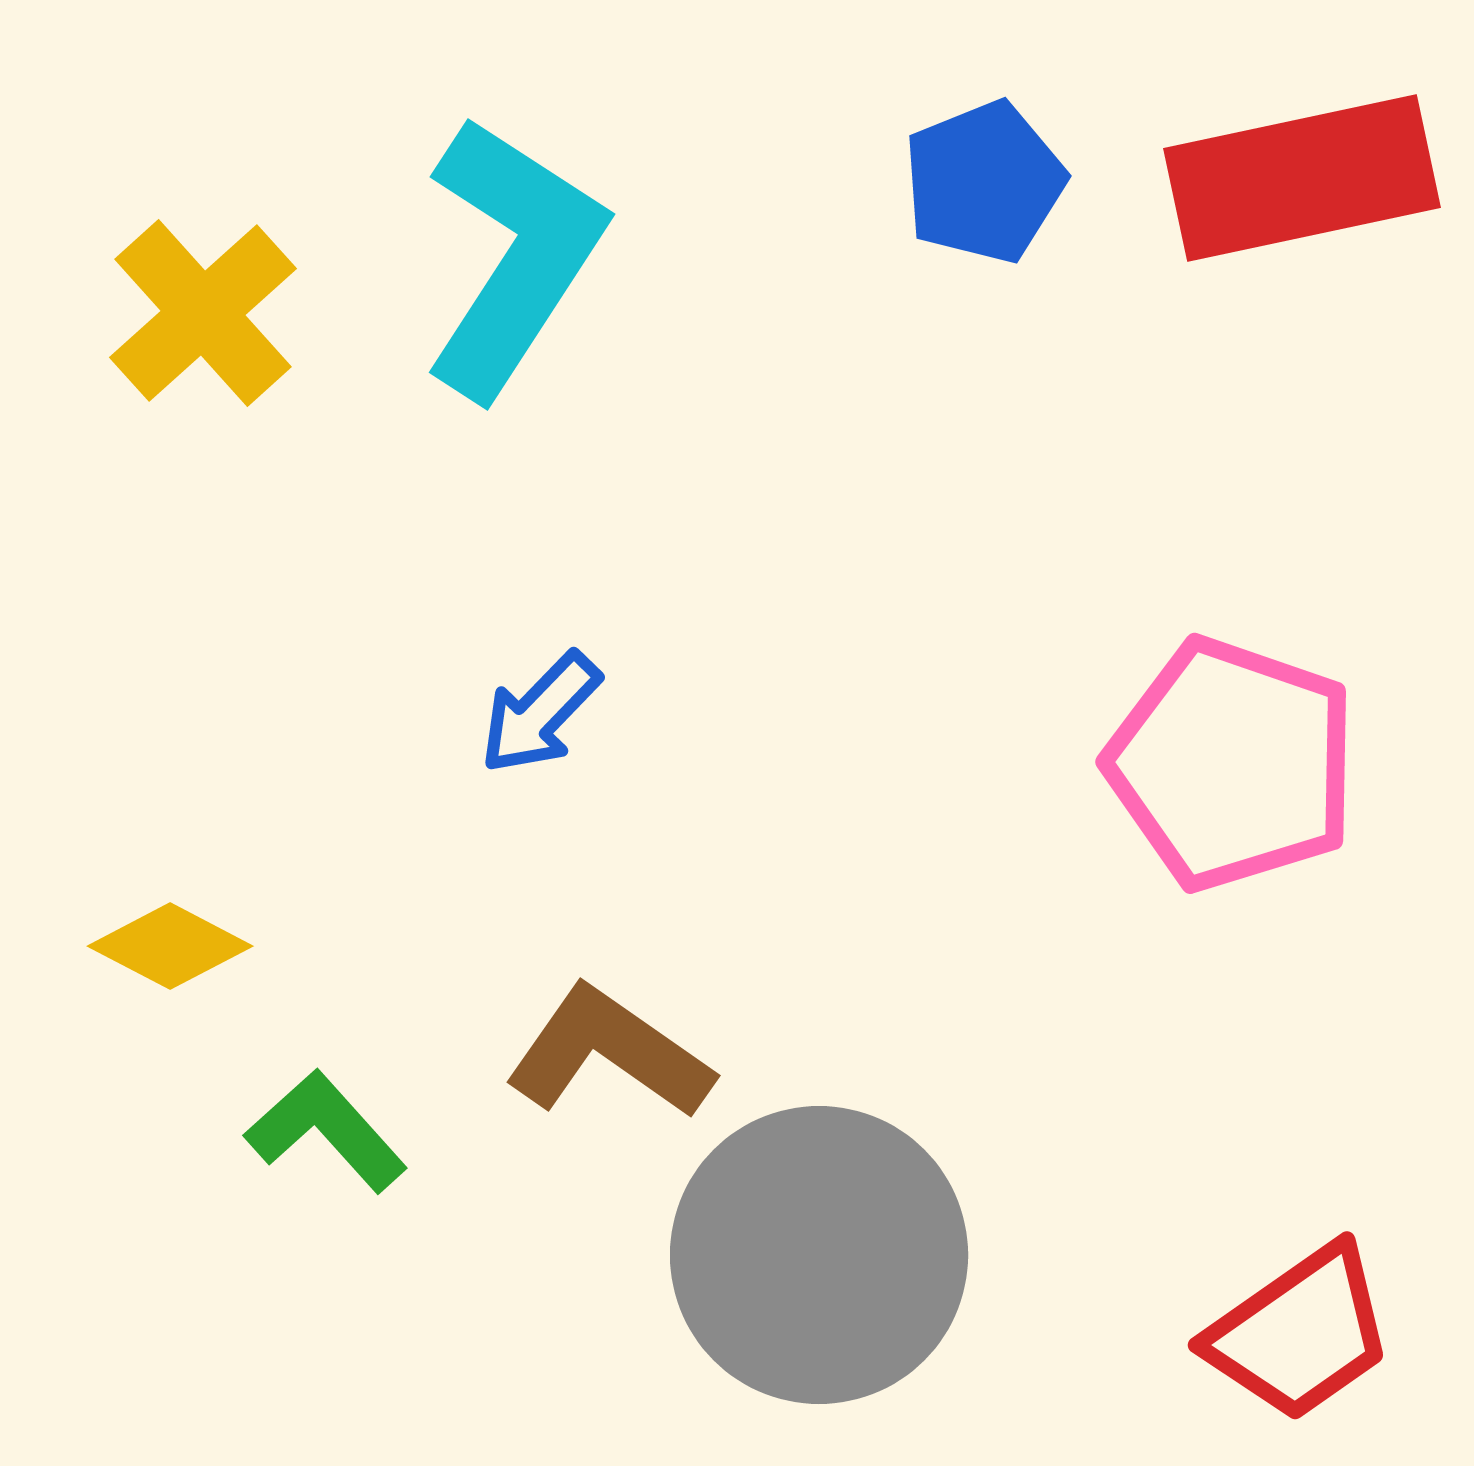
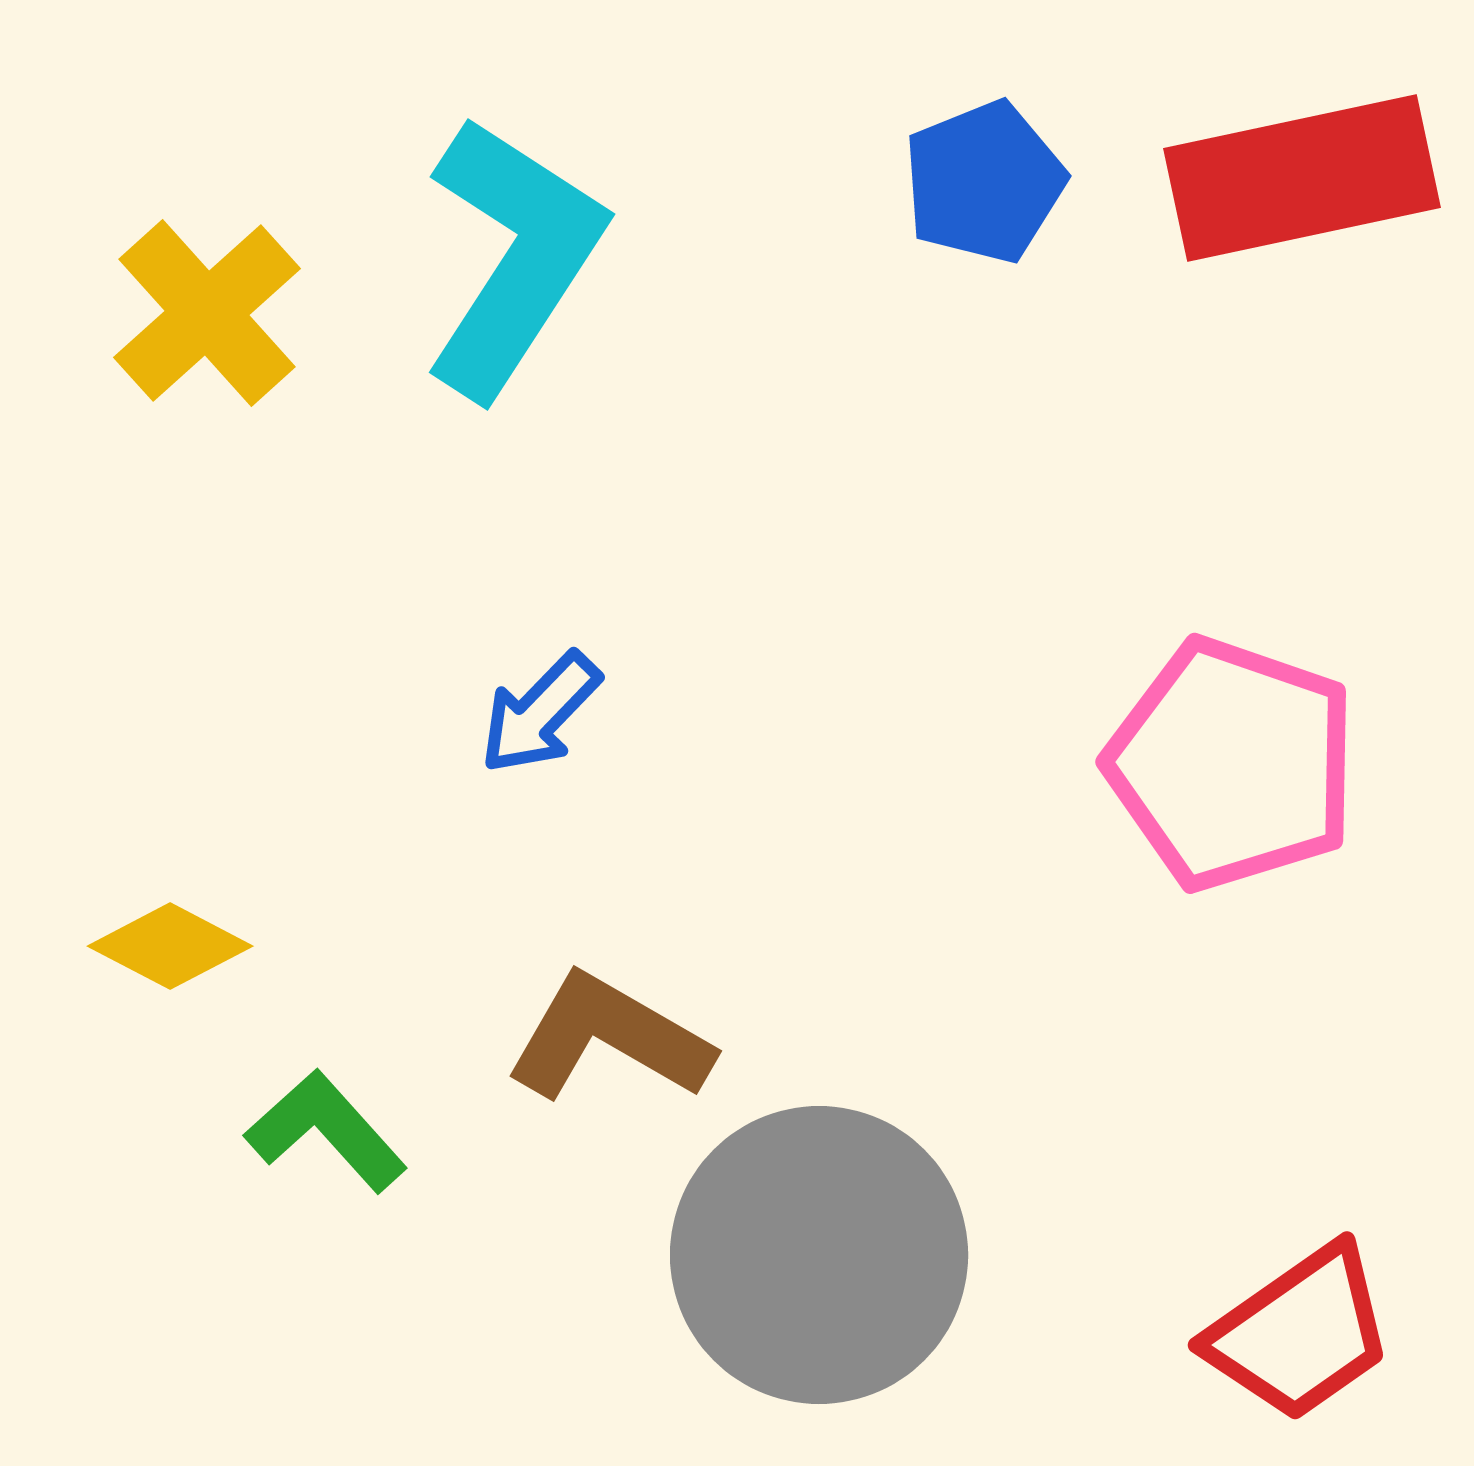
yellow cross: moved 4 px right
brown L-shape: moved 15 px up; rotated 5 degrees counterclockwise
